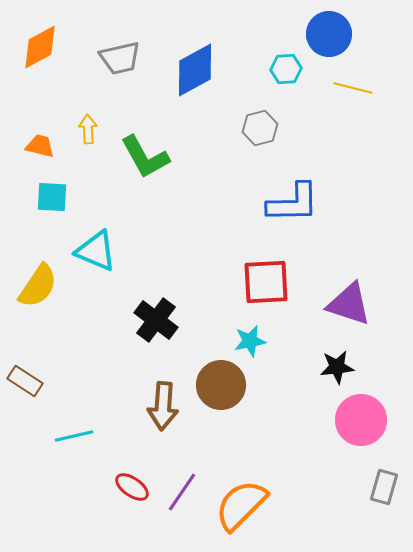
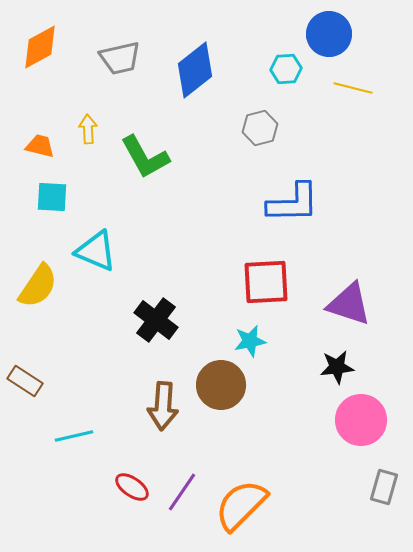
blue diamond: rotated 10 degrees counterclockwise
